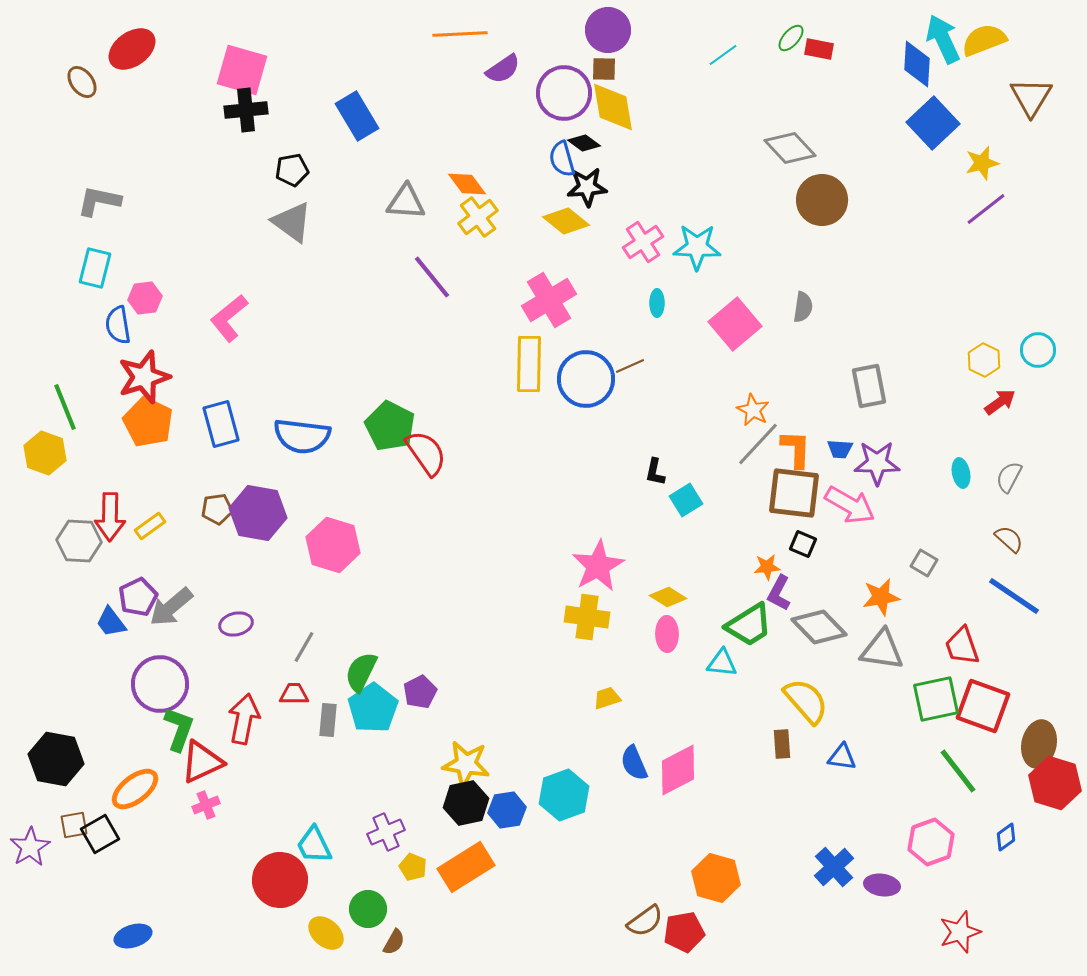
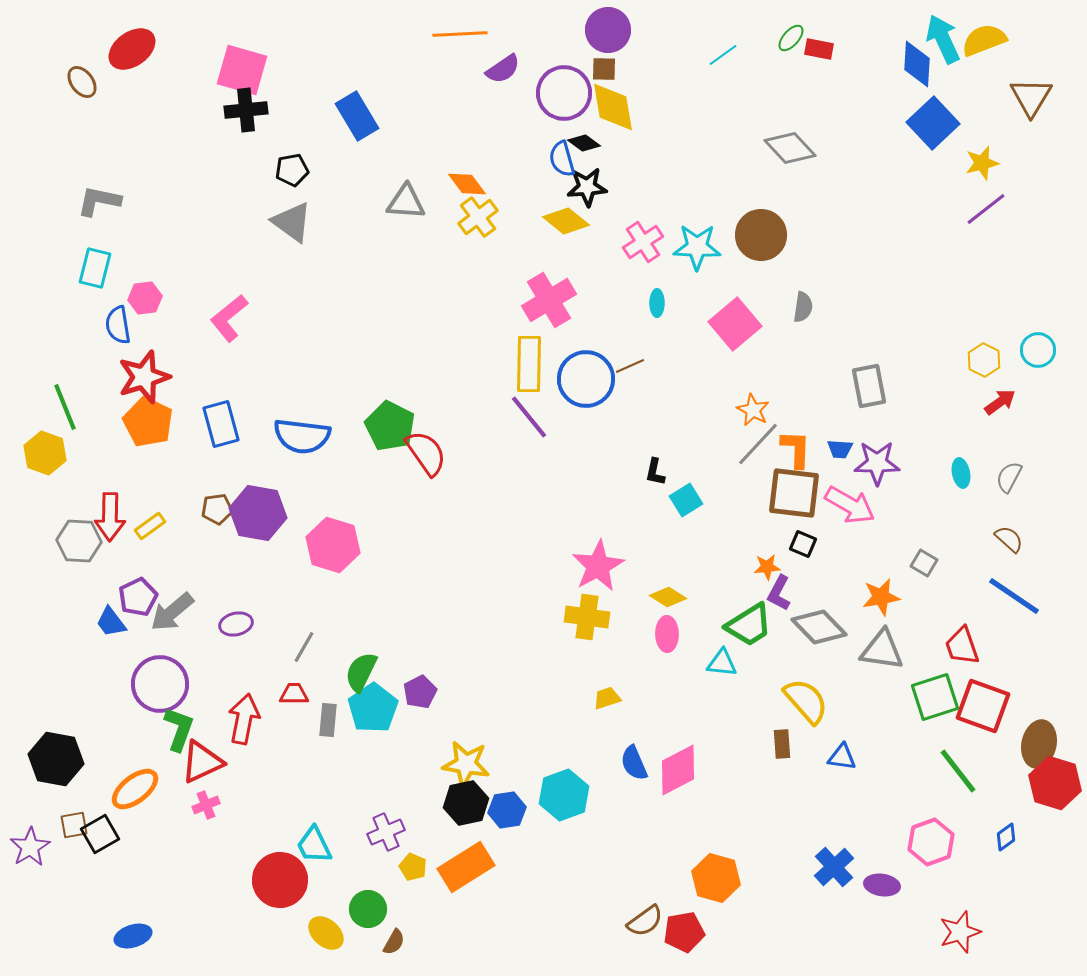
brown circle at (822, 200): moved 61 px left, 35 px down
purple line at (432, 277): moved 97 px right, 140 px down
gray arrow at (171, 607): moved 1 px right, 5 px down
green square at (936, 699): moved 1 px left, 2 px up; rotated 6 degrees counterclockwise
